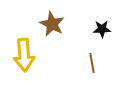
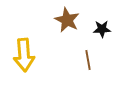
brown star: moved 15 px right, 4 px up
brown line: moved 4 px left, 3 px up
